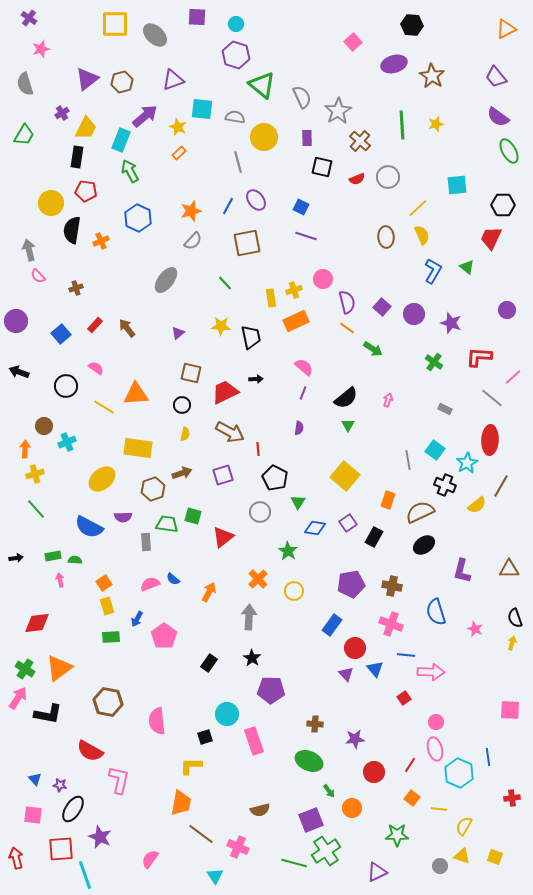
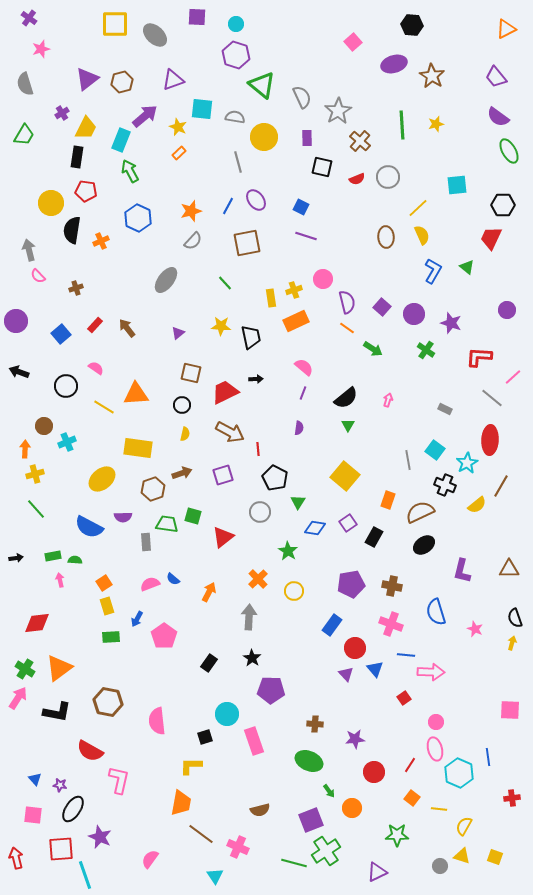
green cross at (434, 362): moved 8 px left, 12 px up
black L-shape at (48, 714): moved 9 px right, 2 px up
